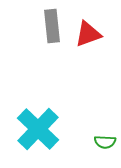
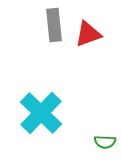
gray rectangle: moved 2 px right, 1 px up
cyan cross: moved 3 px right, 16 px up
